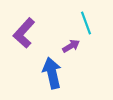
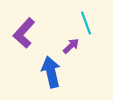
purple arrow: rotated 12 degrees counterclockwise
blue arrow: moved 1 px left, 1 px up
